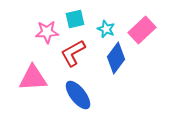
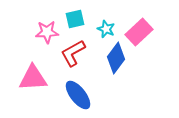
pink rectangle: moved 3 px left, 2 px down
